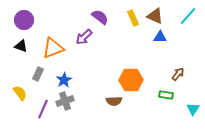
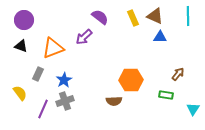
cyan line: rotated 42 degrees counterclockwise
